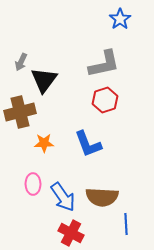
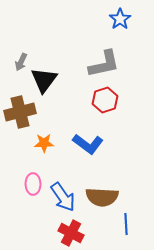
blue L-shape: rotated 32 degrees counterclockwise
